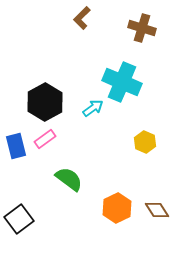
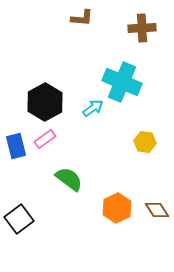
brown L-shape: rotated 130 degrees counterclockwise
brown cross: rotated 20 degrees counterclockwise
yellow hexagon: rotated 15 degrees counterclockwise
